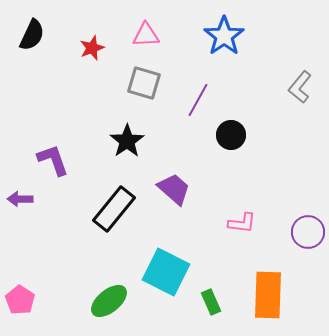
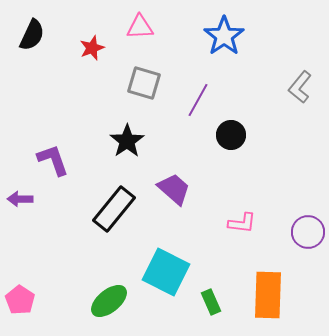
pink triangle: moved 6 px left, 8 px up
